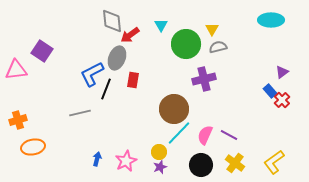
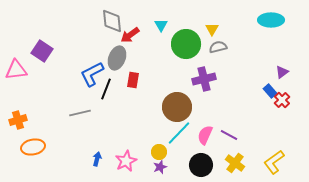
brown circle: moved 3 px right, 2 px up
